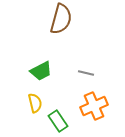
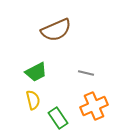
brown semicircle: moved 5 px left, 11 px down; rotated 52 degrees clockwise
green trapezoid: moved 5 px left, 1 px down
yellow semicircle: moved 2 px left, 3 px up
green rectangle: moved 3 px up
